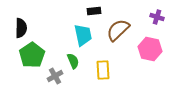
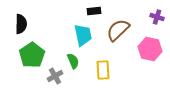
black semicircle: moved 4 px up
